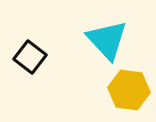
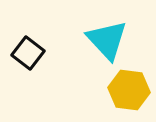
black square: moved 2 px left, 4 px up
